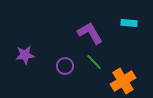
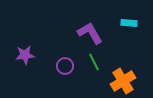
green line: rotated 18 degrees clockwise
